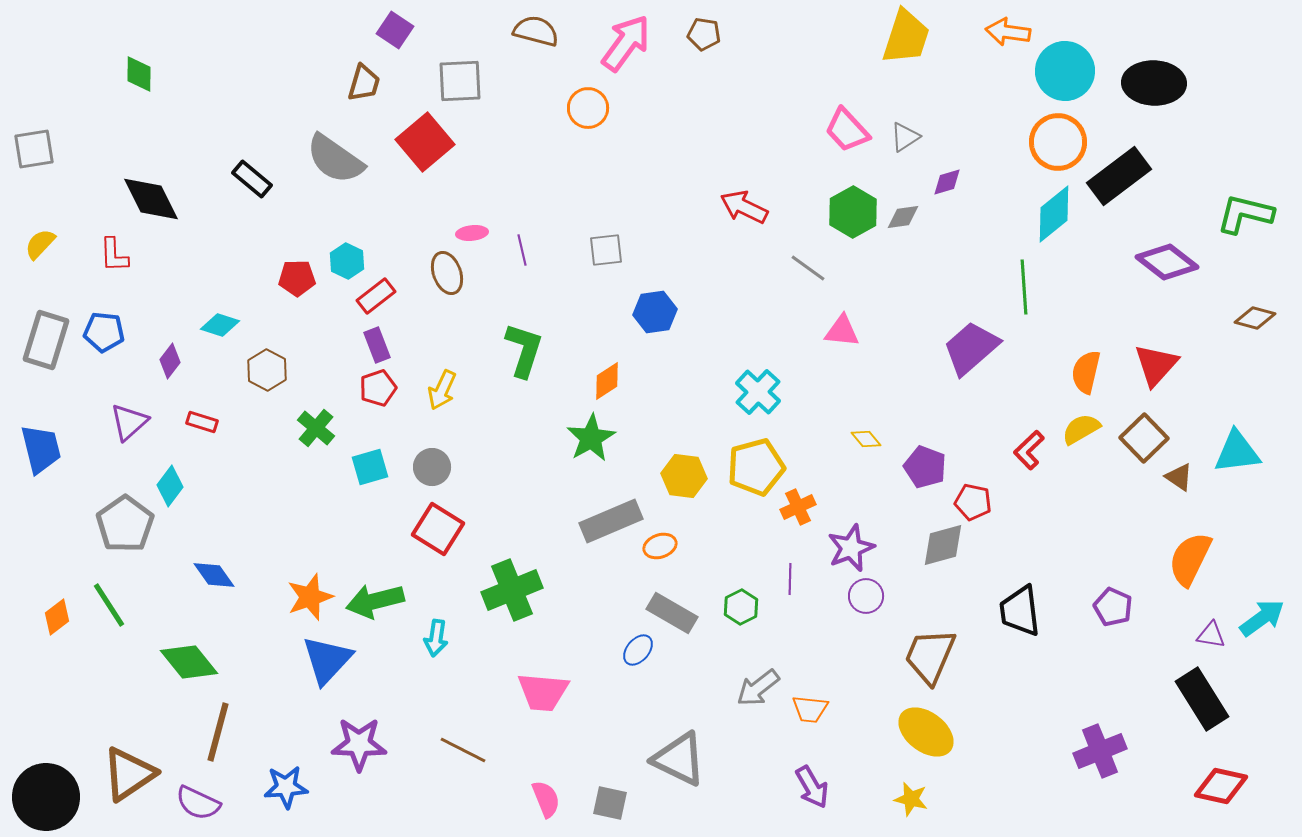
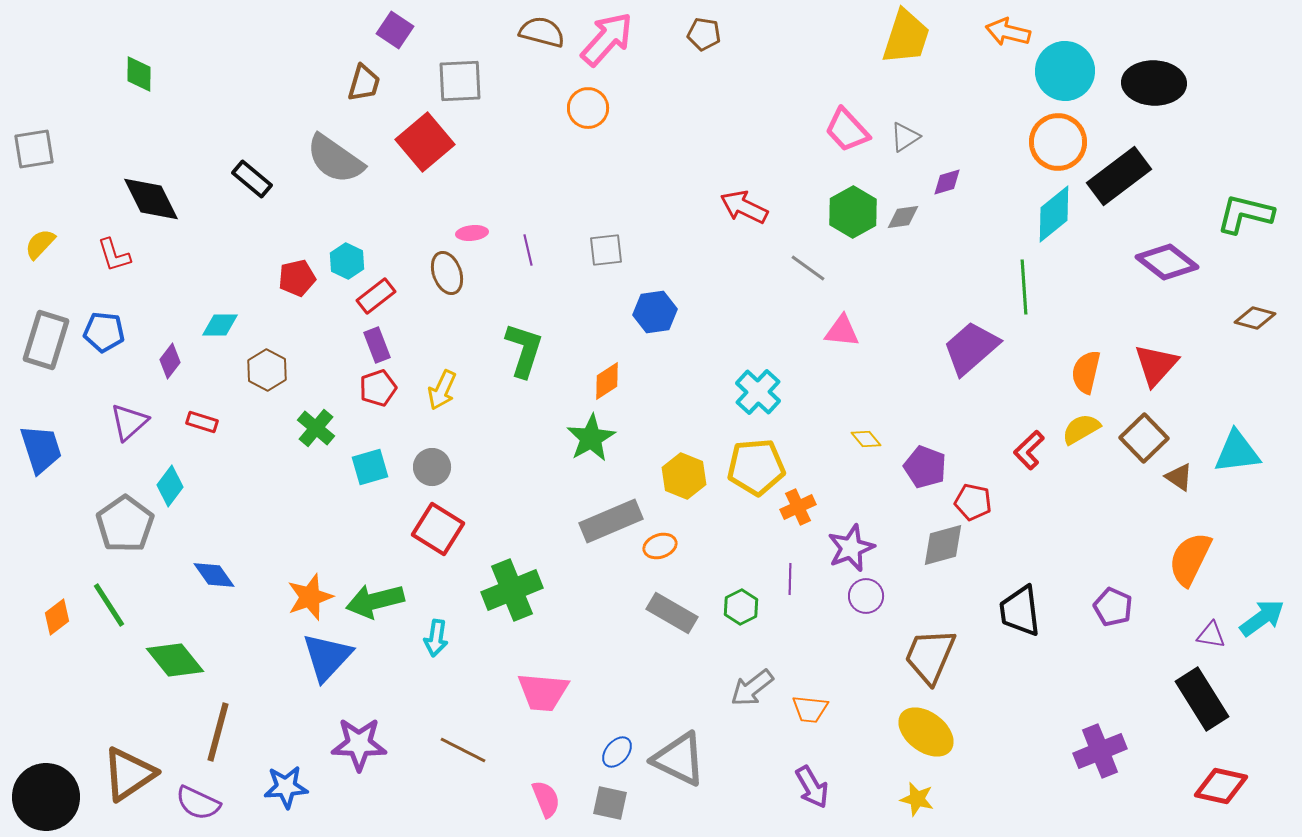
brown semicircle at (536, 31): moved 6 px right, 1 px down
orange arrow at (1008, 32): rotated 6 degrees clockwise
pink arrow at (626, 43): moved 19 px left, 4 px up; rotated 6 degrees clockwise
purple line at (522, 250): moved 6 px right
red L-shape at (114, 255): rotated 15 degrees counterclockwise
red pentagon at (297, 278): rotated 12 degrees counterclockwise
cyan diamond at (220, 325): rotated 18 degrees counterclockwise
blue trapezoid at (41, 449): rotated 4 degrees counterclockwise
yellow pentagon at (756, 467): rotated 10 degrees clockwise
yellow hexagon at (684, 476): rotated 15 degrees clockwise
blue ellipse at (638, 650): moved 21 px left, 102 px down
blue triangle at (327, 660): moved 3 px up
green diamond at (189, 662): moved 14 px left, 2 px up
gray arrow at (758, 688): moved 6 px left
yellow star at (911, 799): moved 6 px right
